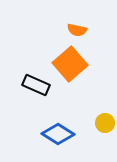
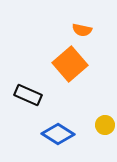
orange semicircle: moved 5 px right
black rectangle: moved 8 px left, 10 px down
yellow circle: moved 2 px down
